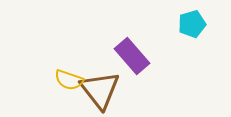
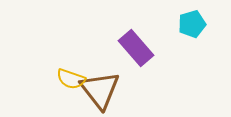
purple rectangle: moved 4 px right, 8 px up
yellow semicircle: moved 2 px right, 1 px up
